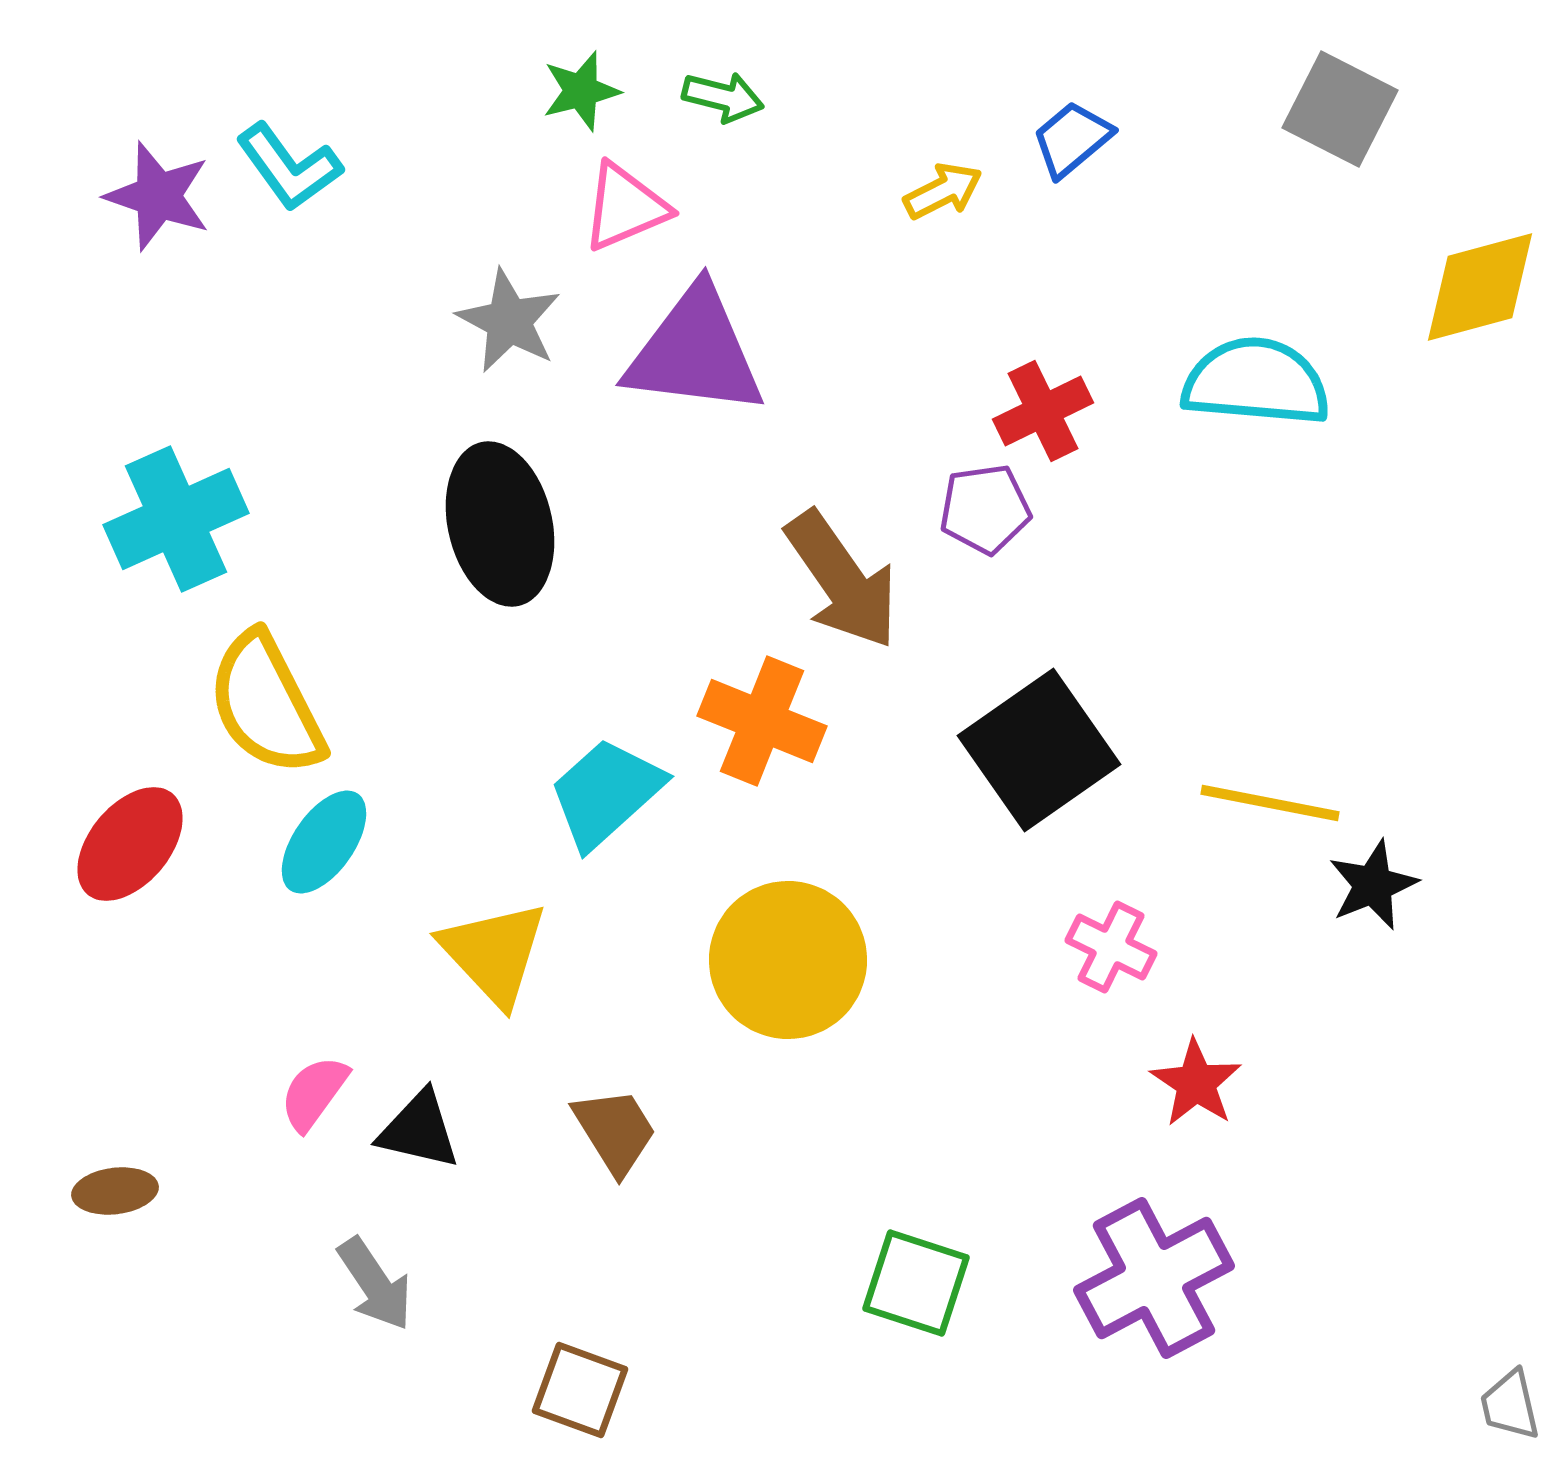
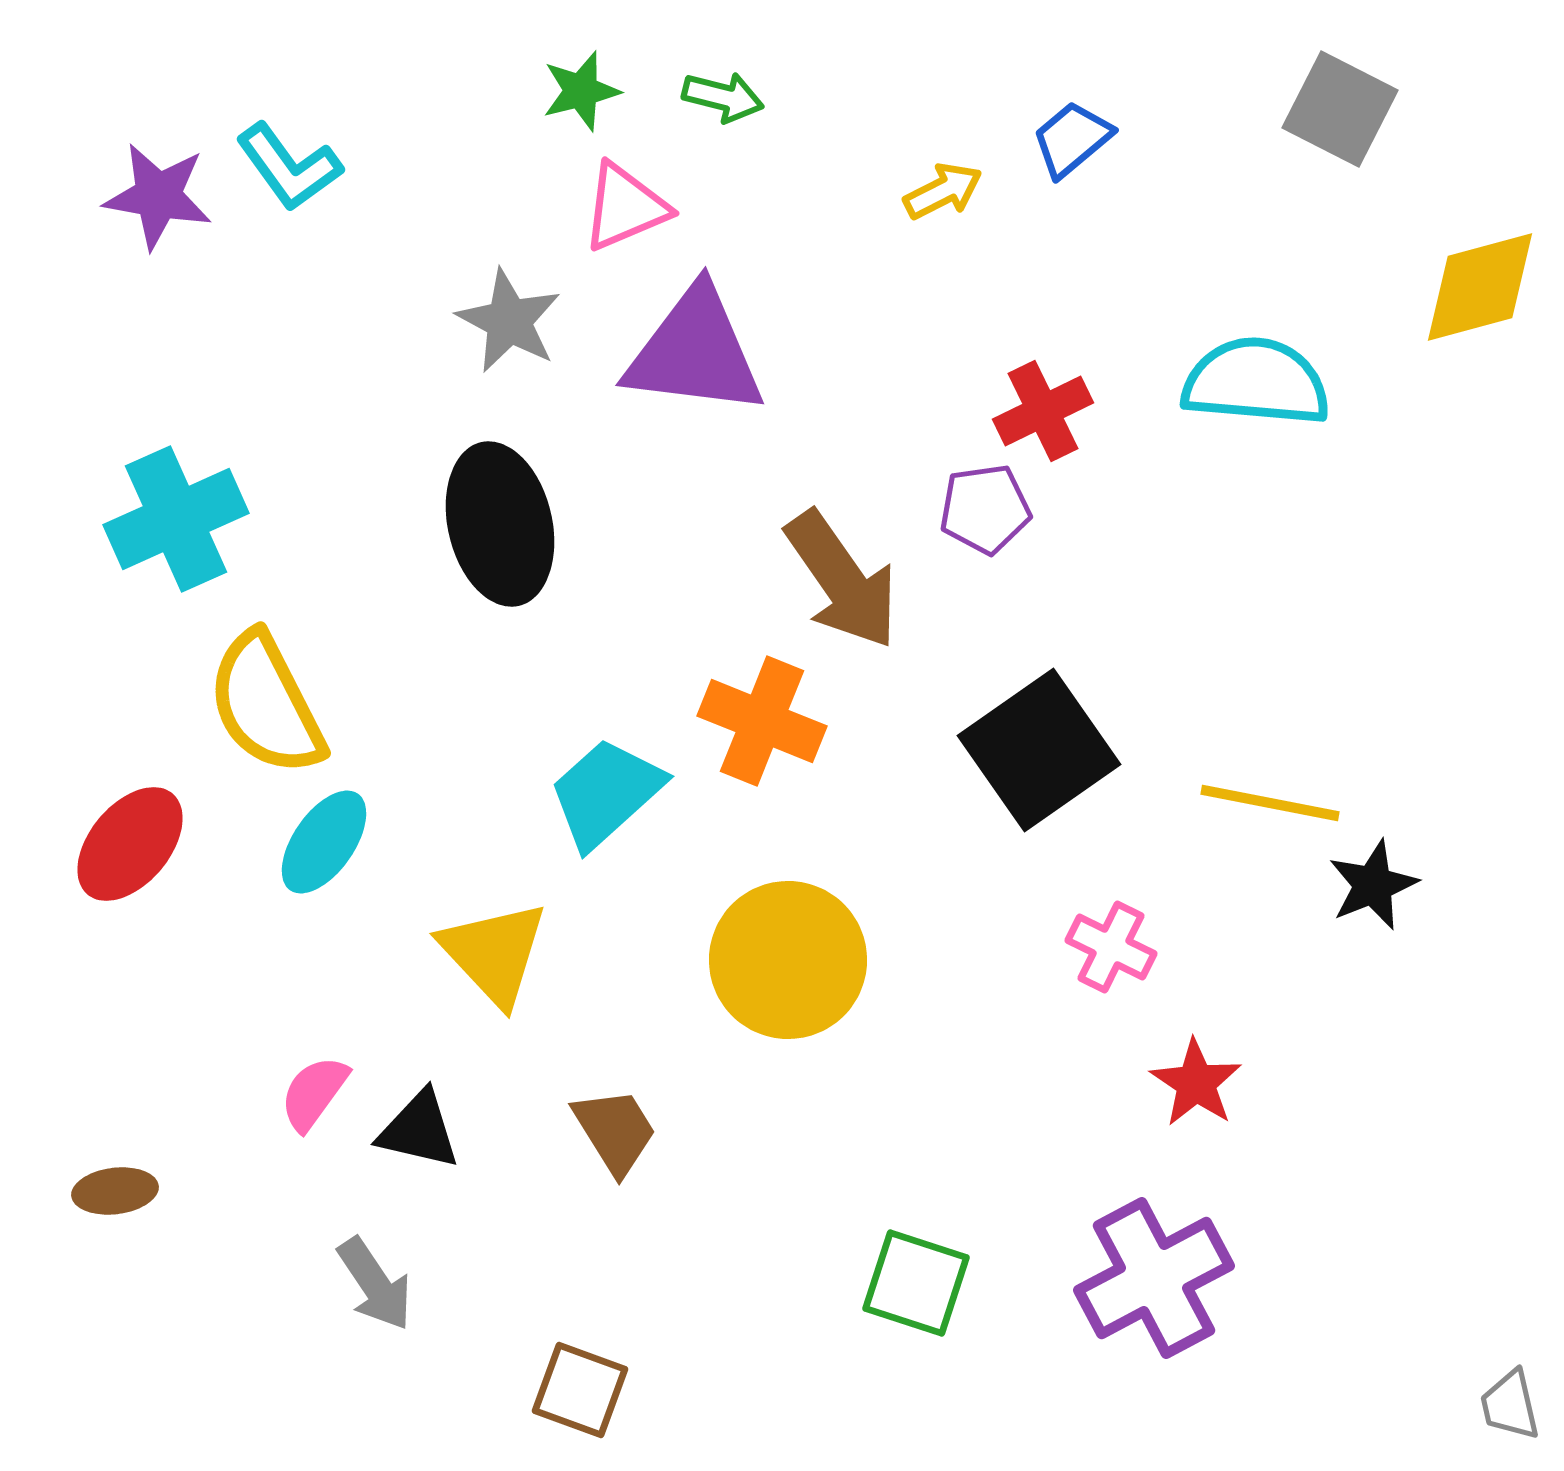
purple star: rotated 9 degrees counterclockwise
